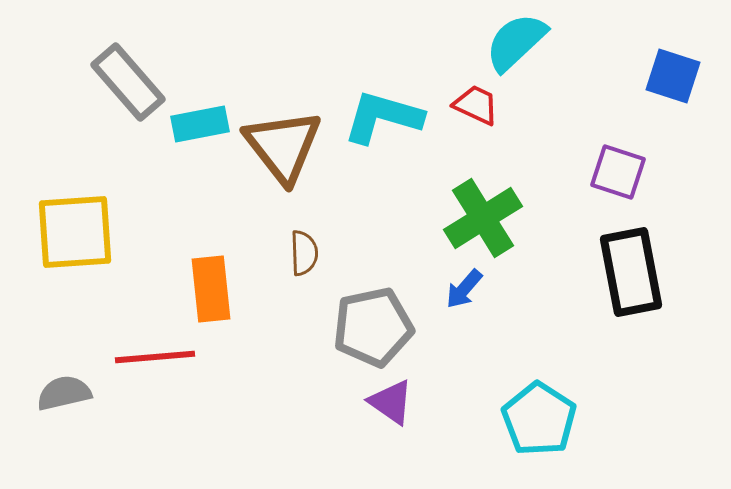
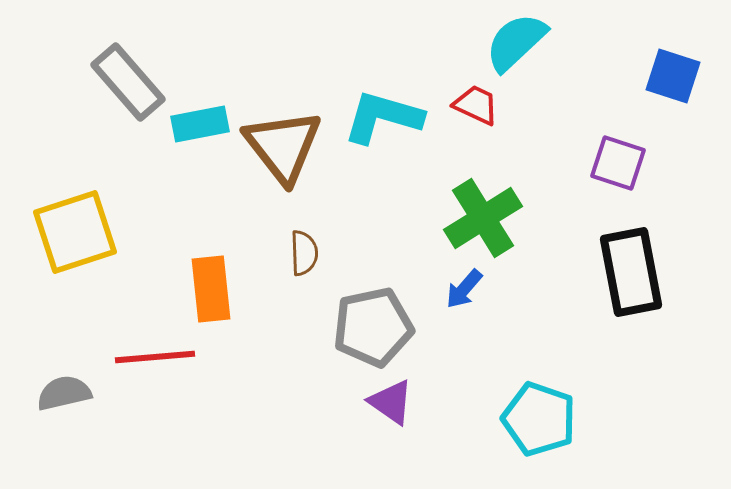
purple square: moved 9 px up
yellow square: rotated 14 degrees counterclockwise
cyan pentagon: rotated 14 degrees counterclockwise
